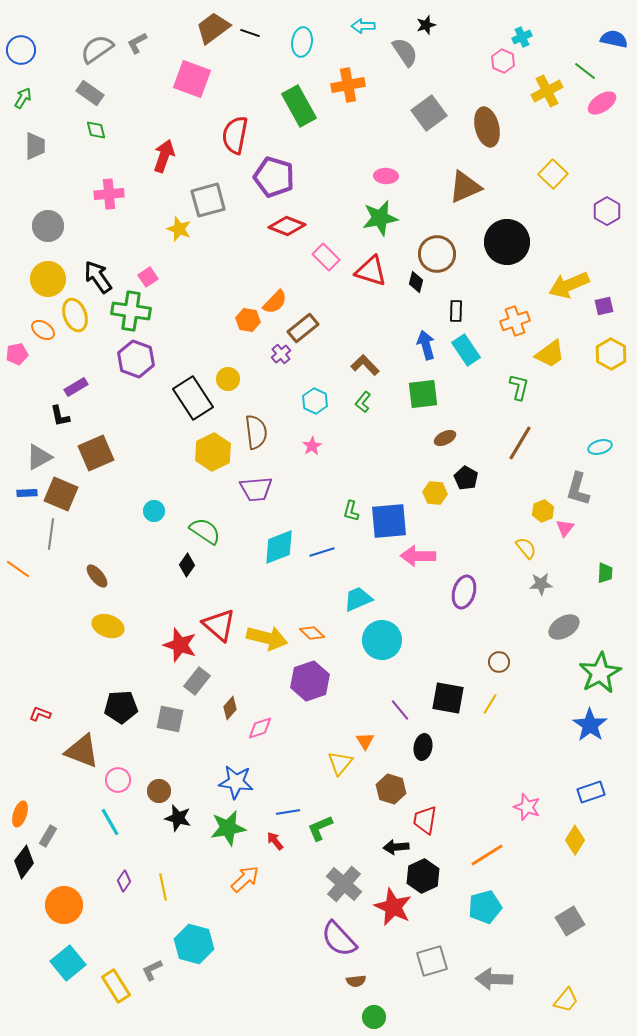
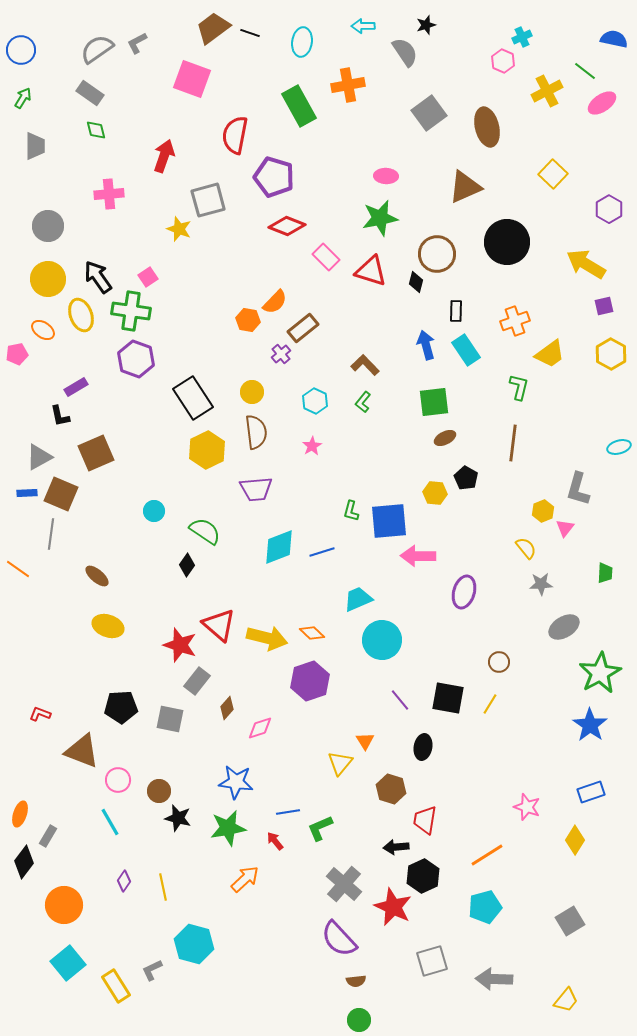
purple hexagon at (607, 211): moved 2 px right, 2 px up
yellow arrow at (569, 285): moved 17 px right, 21 px up; rotated 54 degrees clockwise
yellow ellipse at (75, 315): moved 6 px right
yellow circle at (228, 379): moved 24 px right, 13 px down
green square at (423, 394): moved 11 px right, 8 px down
brown line at (520, 443): moved 7 px left; rotated 24 degrees counterclockwise
cyan ellipse at (600, 447): moved 19 px right
yellow hexagon at (213, 452): moved 6 px left, 2 px up
brown ellipse at (97, 576): rotated 10 degrees counterclockwise
brown diamond at (230, 708): moved 3 px left
purple line at (400, 710): moved 10 px up
green circle at (374, 1017): moved 15 px left, 3 px down
